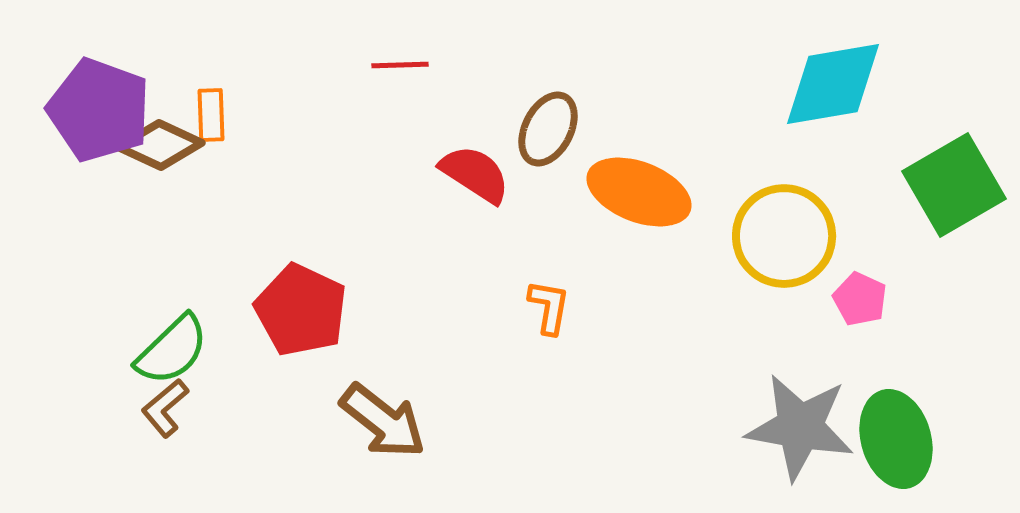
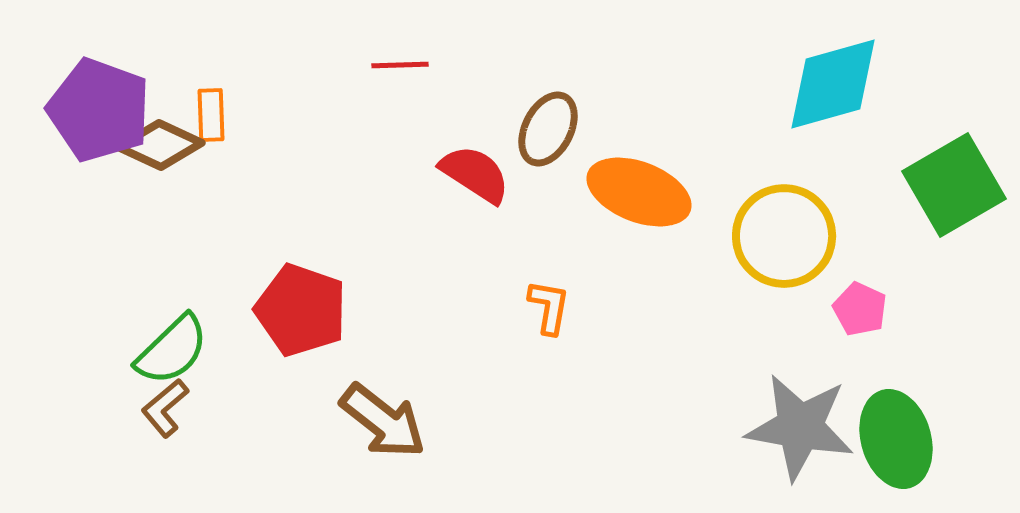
cyan diamond: rotated 6 degrees counterclockwise
pink pentagon: moved 10 px down
red pentagon: rotated 6 degrees counterclockwise
